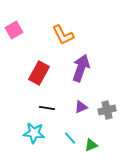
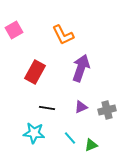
red rectangle: moved 4 px left, 1 px up
